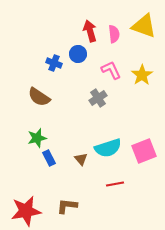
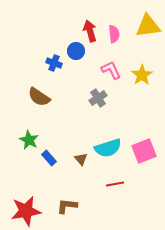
yellow triangle: moved 4 px right; rotated 28 degrees counterclockwise
blue circle: moved 2 px left, 3 px up
green star: moved 8 px left, 2 px down; rotated 30 degrees counterclockwise
blue rectangle: rotated 14 degrees counterclockwise
